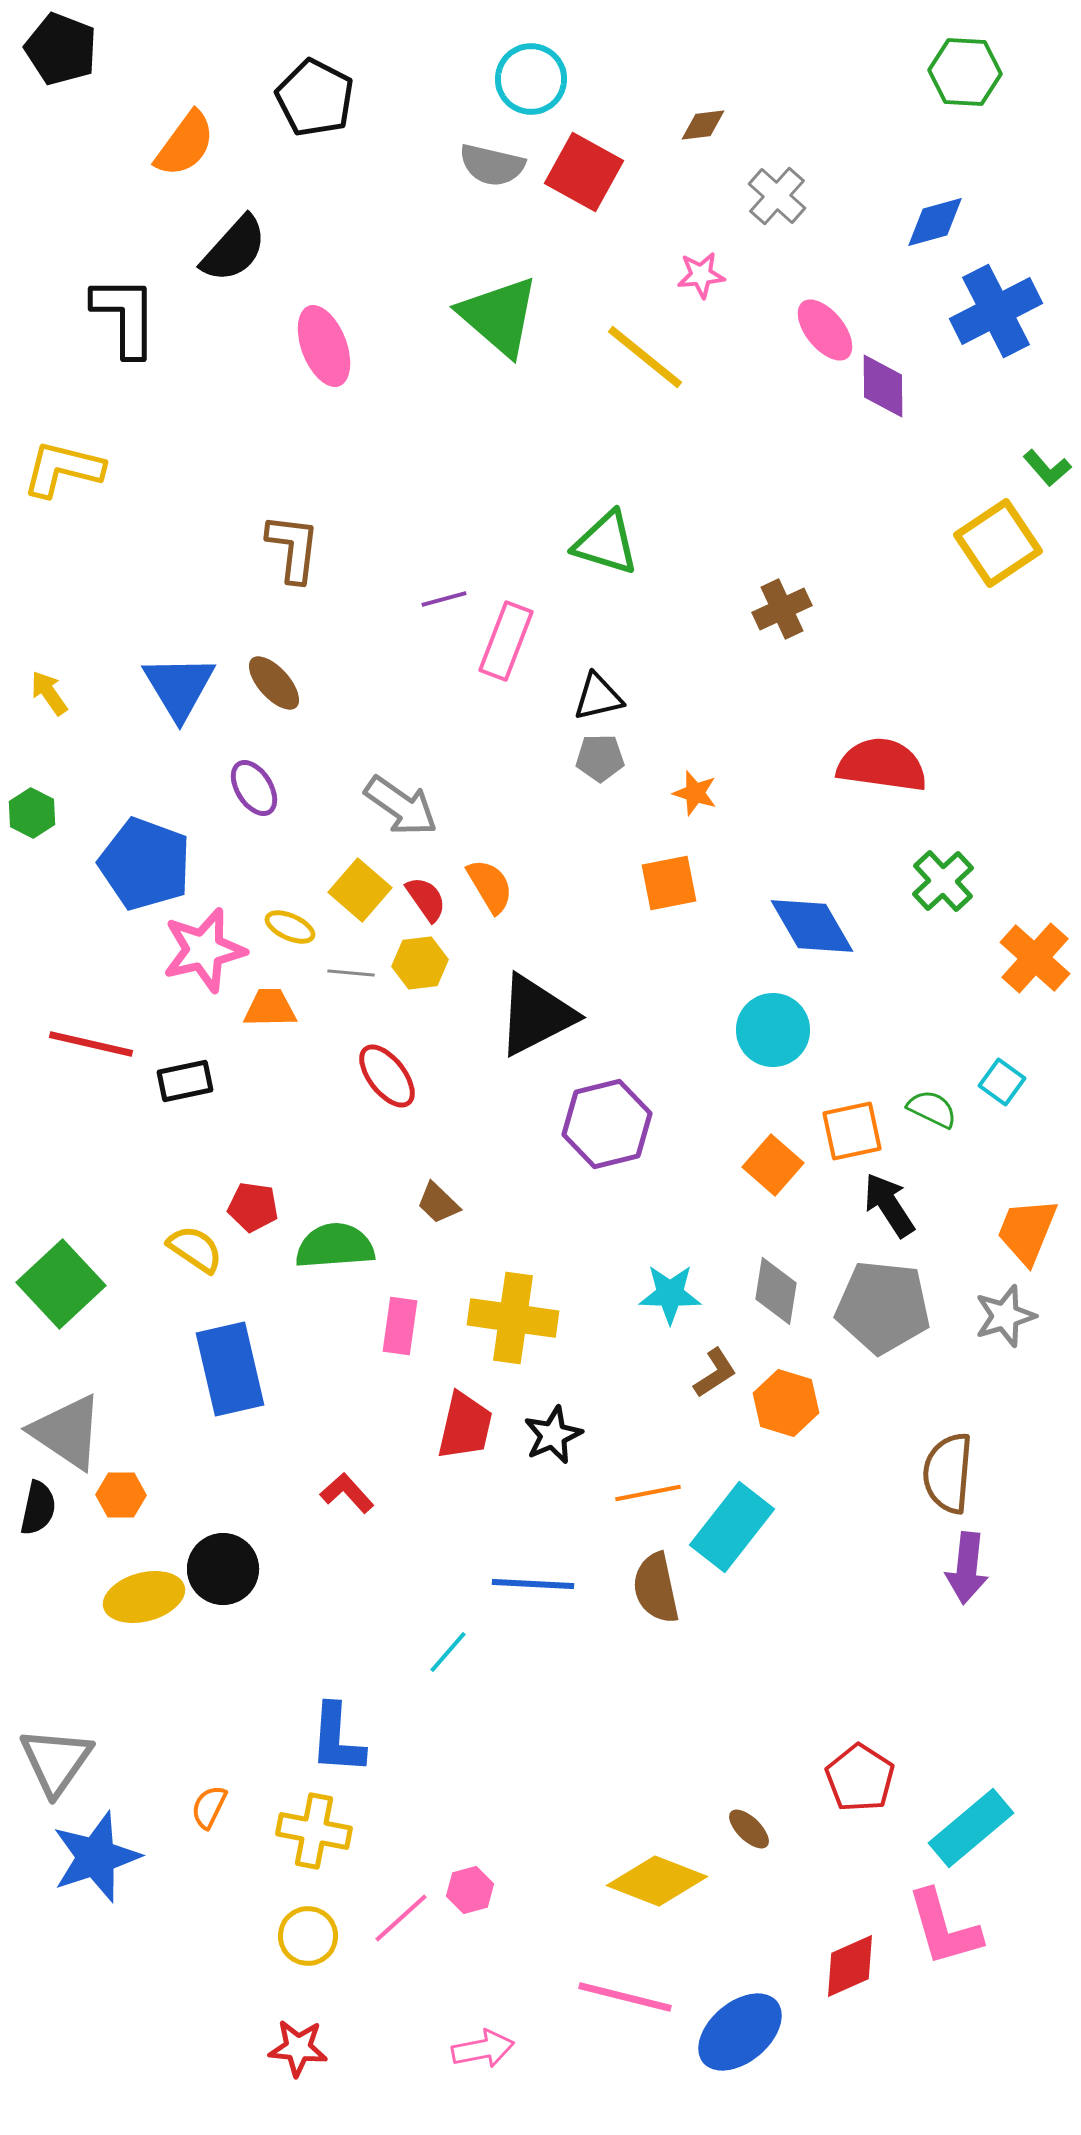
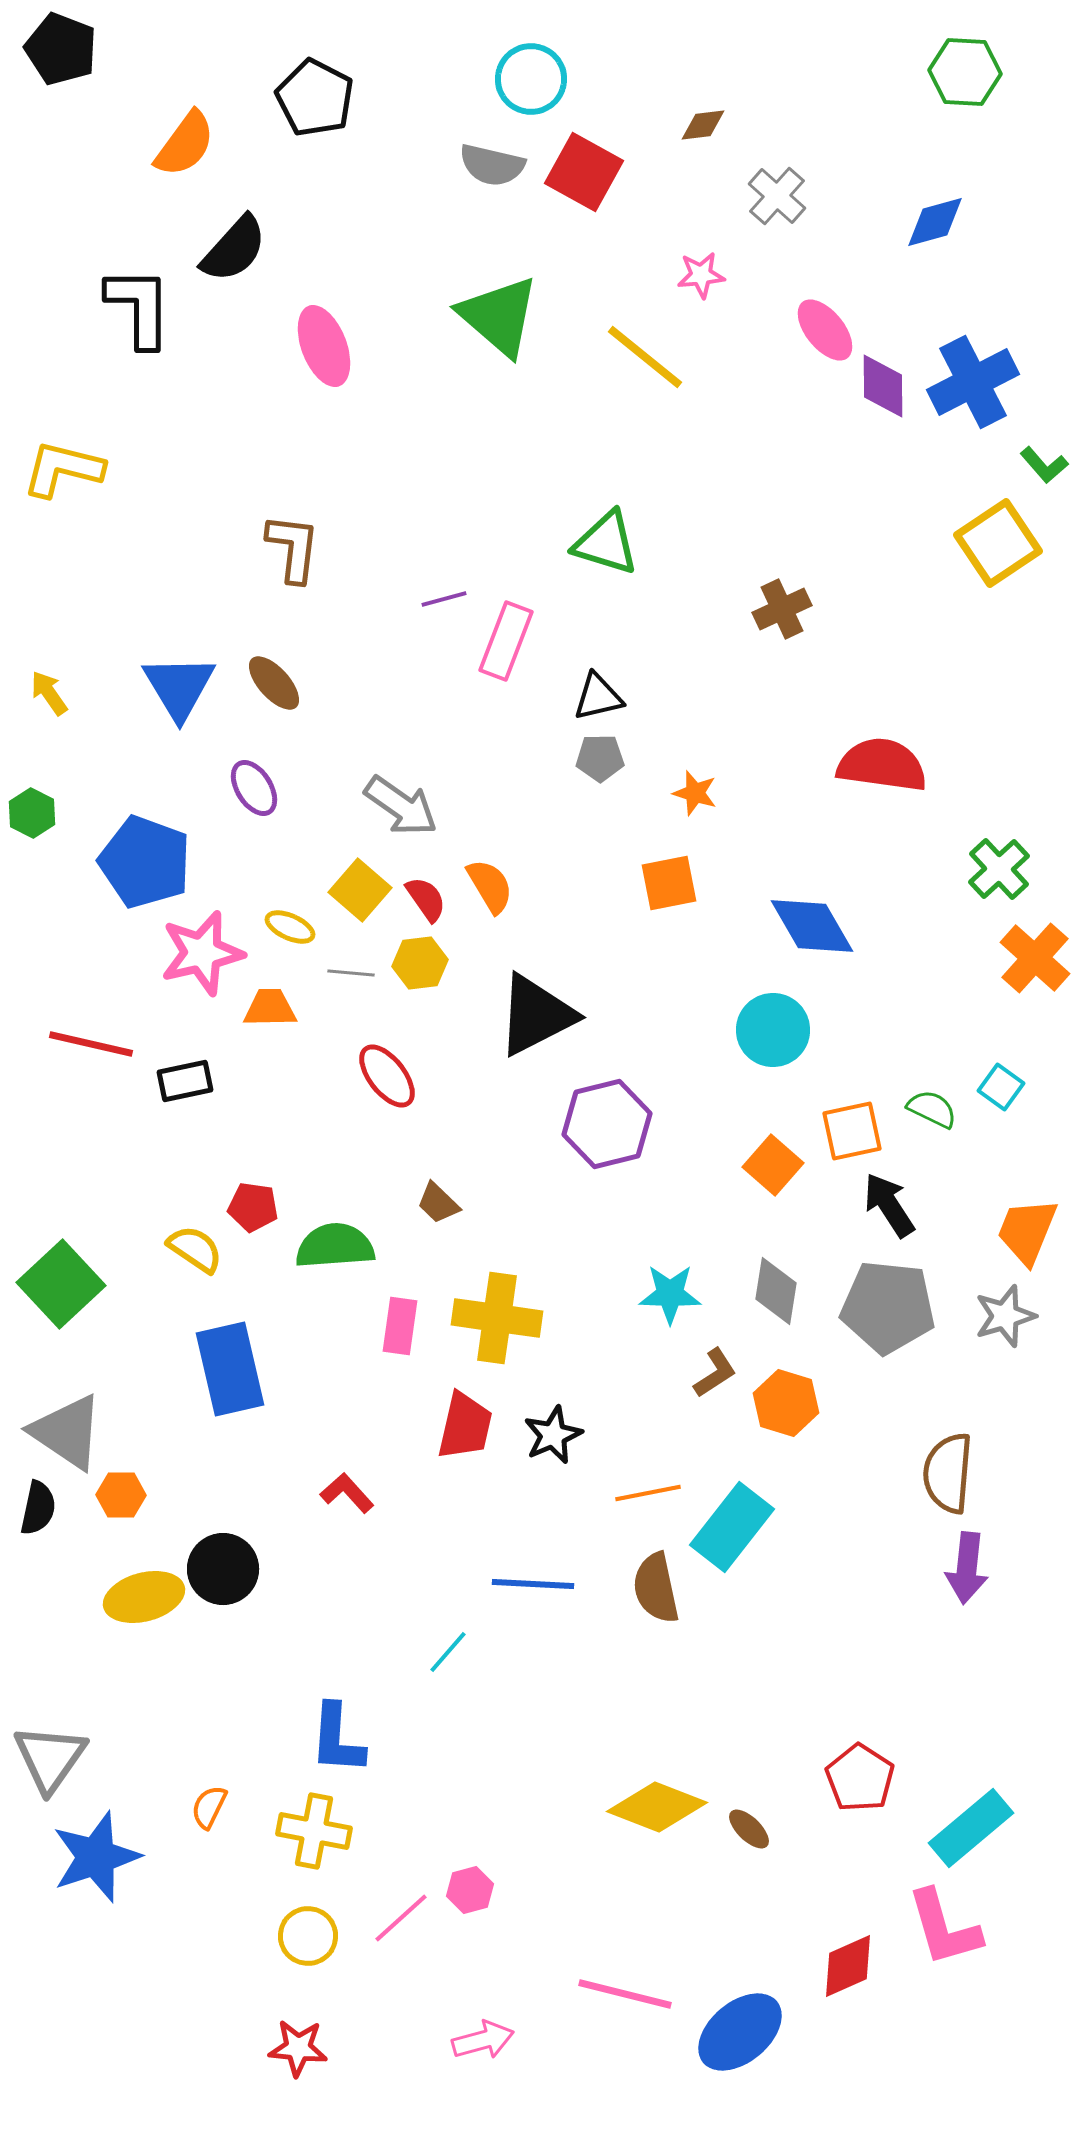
blue cross at (996, 311): moved 23 px left, 71 px down
black L-shape at (125, 316): moved 14 px right, 9 px up
green L-shape at (1047, 468): moved 3 px left, 3 px up
blue pentagon at (145, 864): moved 2 px up
green cross at (943, 881): moved 56 px right, 12 px up
pink star at (204, 950): moved 2 px left, 3 px down
cyan square at (1002, 1082): moved 1 px left, 5 px down
gray pentagon at (883, 1307): moved 5 px right
yellow cross at (513, 1318): moved 16 px left
gray triangle at (56, 1761): moved 6 px left, 3 px up
yellow diamond at (657, 1881): moved 74 px up
red diamond at (850, 1966): moved 2 px left
pink line at (625, 1997): moved 3 px up
pink arrow at (483, 2049): moved 9 px up; rotated 4 degrees counterclockwise
